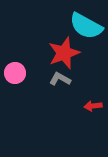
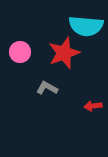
cyan semicircle: rotated 24 degrees counterclockwise
pink circle: moved 5 px right, 21 px up
gray L-shape: moved 13 px left, 9 px down
